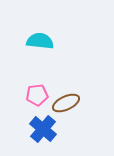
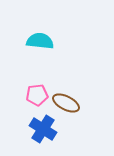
brown ellipse: rotated 52 degrees clockwise
blue cross: rotated 8 degrees counterclockwise
